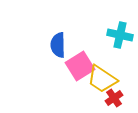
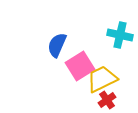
blue semicircle: moved 1 px left; rotated 25 degrees clockwise
yellow trapezoid: rotated 120 degrees clockwise
red cross: moved 7 px left, 2 px down
